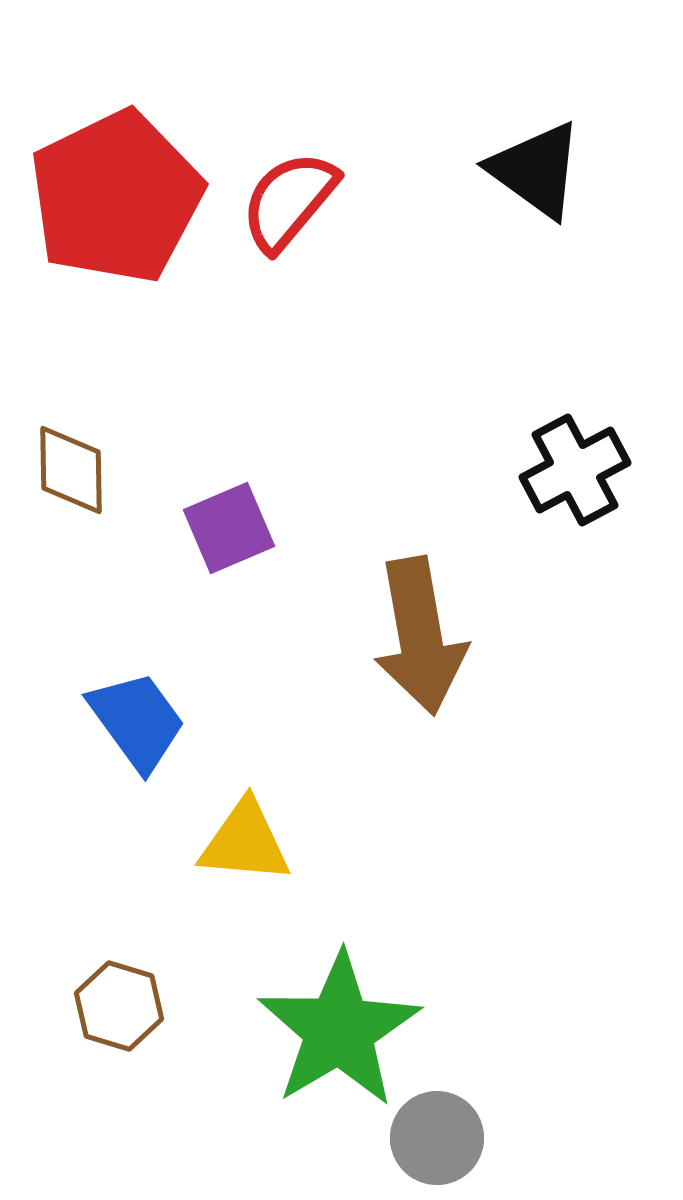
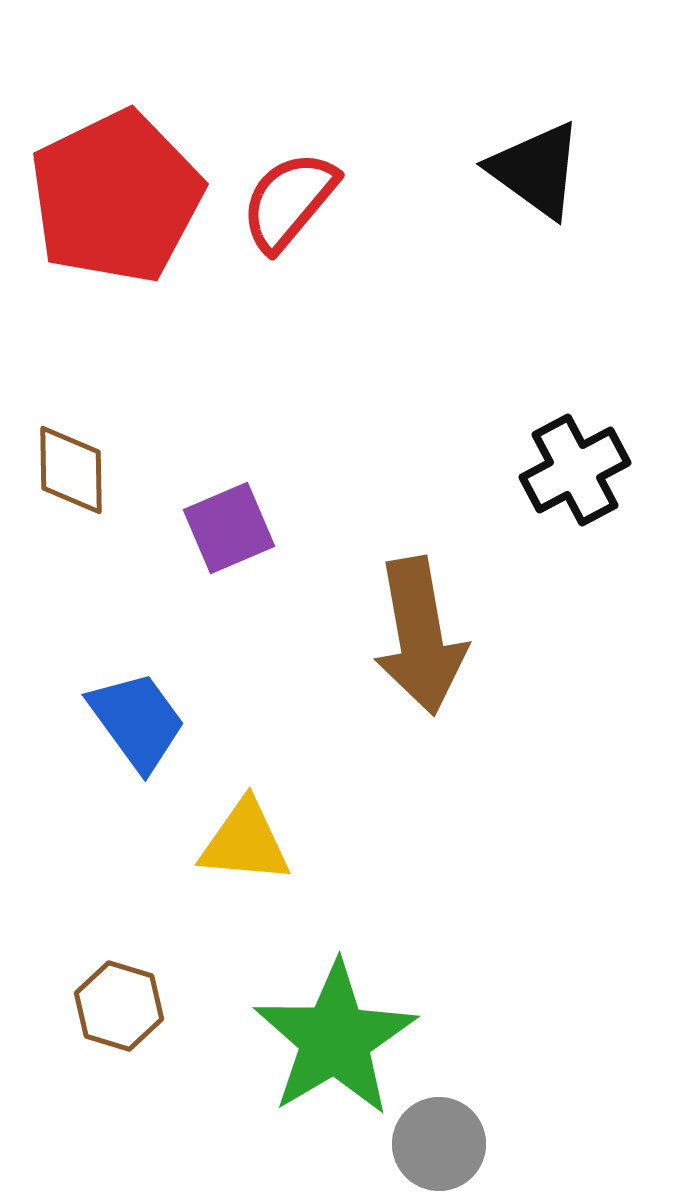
green star: moved 4 px left, 9 px down
gray circle: moved 2 px right, 6 px down
